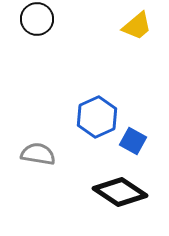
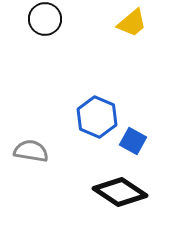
black circle: moved 8 px right
yellow trapezoid: moved 5 px left, 3 px up
blue hexagon: rotated 12 degrees counterclockwise
gray semicircle: moved 7 px left, 3 px up
